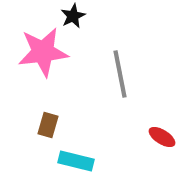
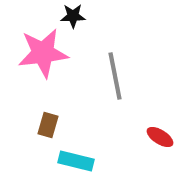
black star: rotated 25 degrees clockwise
pink star: moved 1 px down
gray line: moved 5 px left, 2 px down
red ellipse: moved 2 px left
